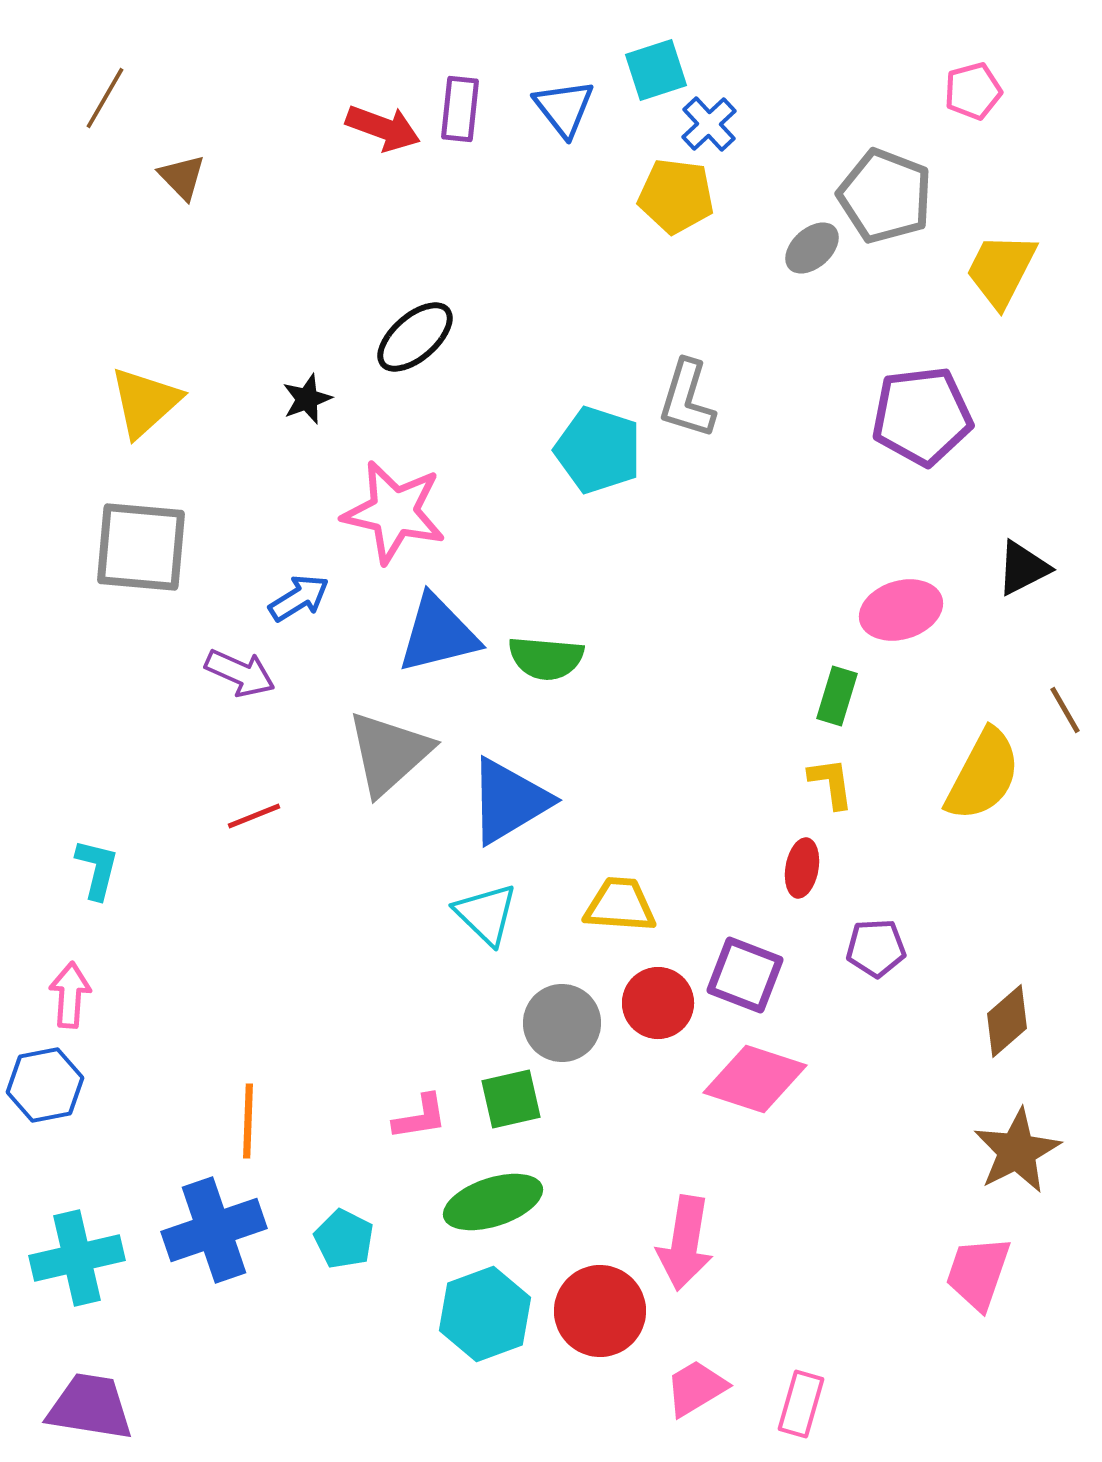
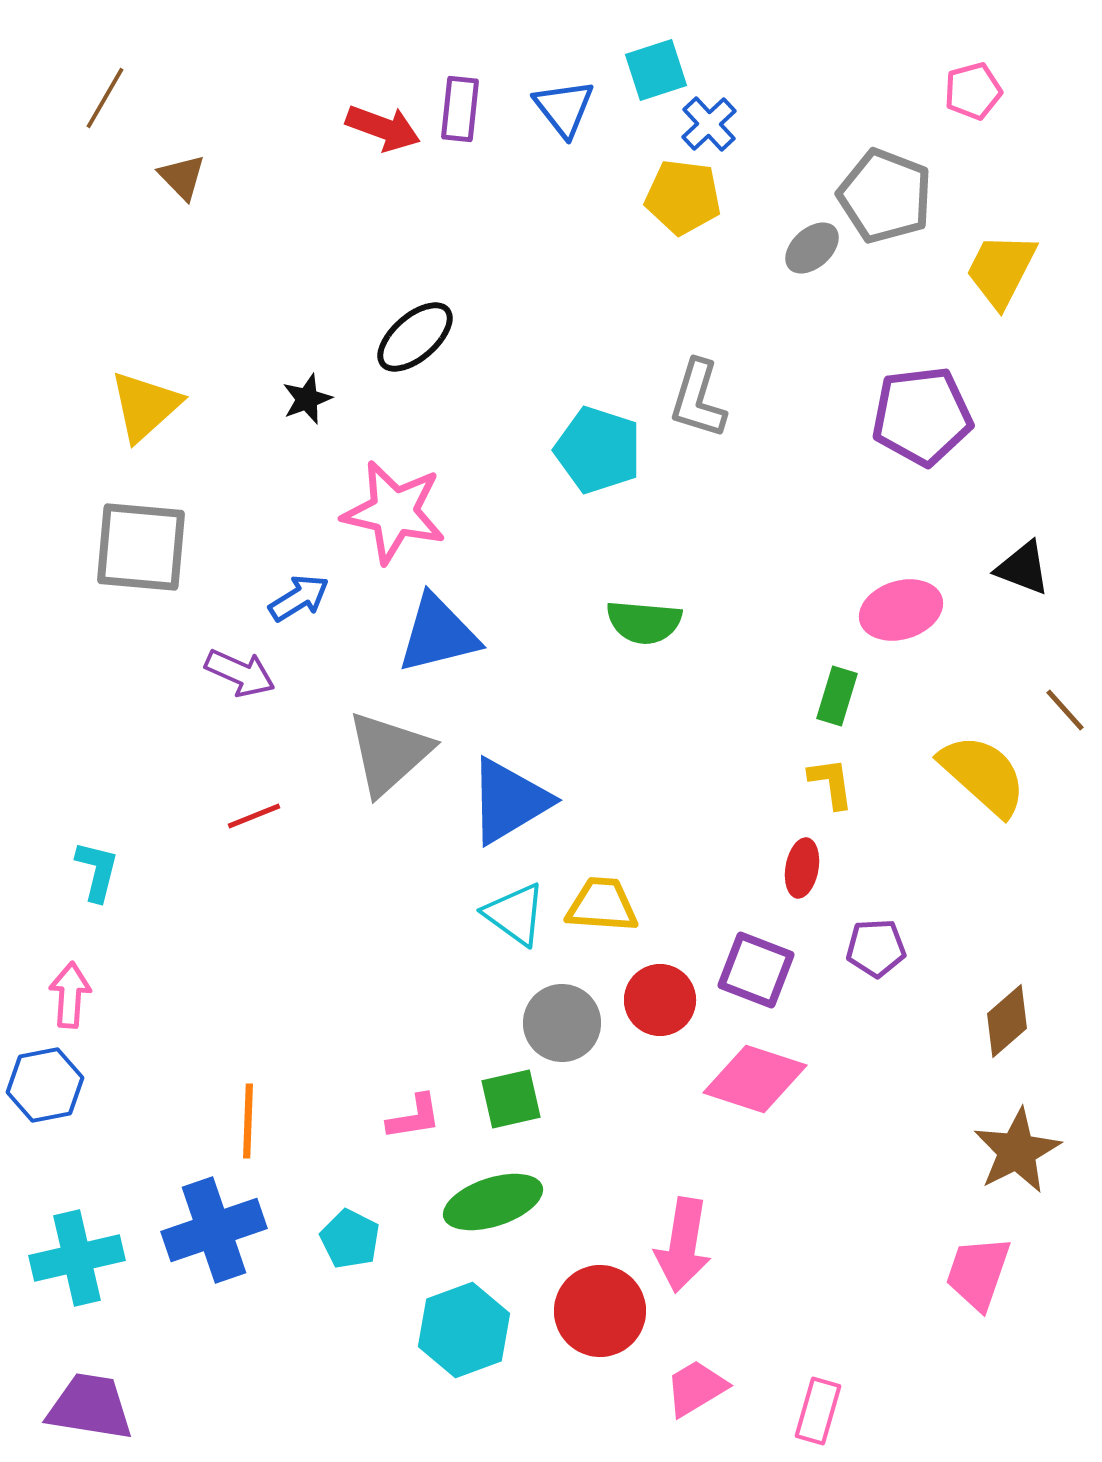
yellow pentagon at (676, 196): moved 7 px right, 1 px down
gray L-shape at (687, 399): moved 11 px right
yellow triangle at (145, 402): moved 4 px down
black triangle at (1023, 568): rotated 48 degrees clockwise
green semicircle at (546, 658): moved 98 px right, 36 px up
brown line at (1065, 710): rotated 12 degrees counterclockwise
yellow semicircle at (983, 775): rotated 76 degrees counterclockwise
cyan L-shape at (97, 869): moved 2 px down
yellow trapezoid at (620, 905): moved 18 px left
cyan triangle at (486, 914): moved 29 px right; rotated 8 degrees counterclockwise
purple square at (745, 975): moved 11 px right, 5 px up
red circle at (658, 1003): moved 2 px right, 3 px up
pink L-shape at (420, 1117): moved 6 px left
cyan pentagon at (344, 1239): moved 6 px right
pink arrow at (685, 1243): moved 2 px left, 2 px down
cyan hexagon at (485, 1314): moved 21 px left, 16 px down
pink rectangle at (801, 1404): moved 17 px right, 7 px down
